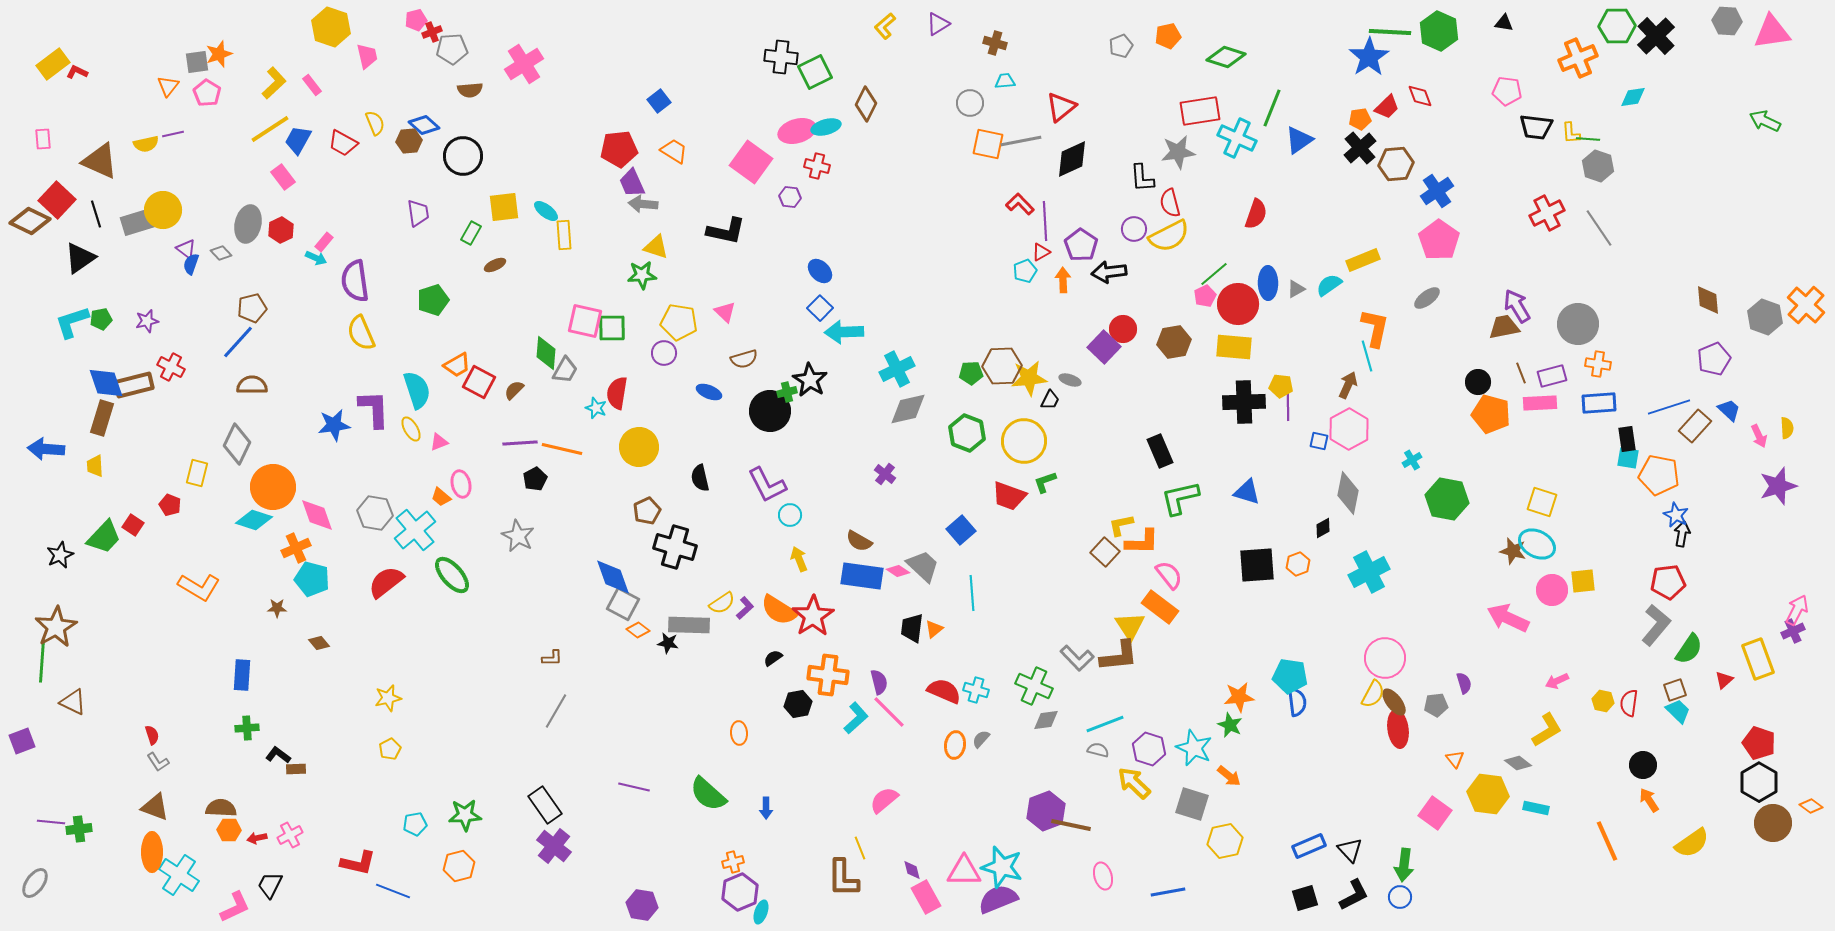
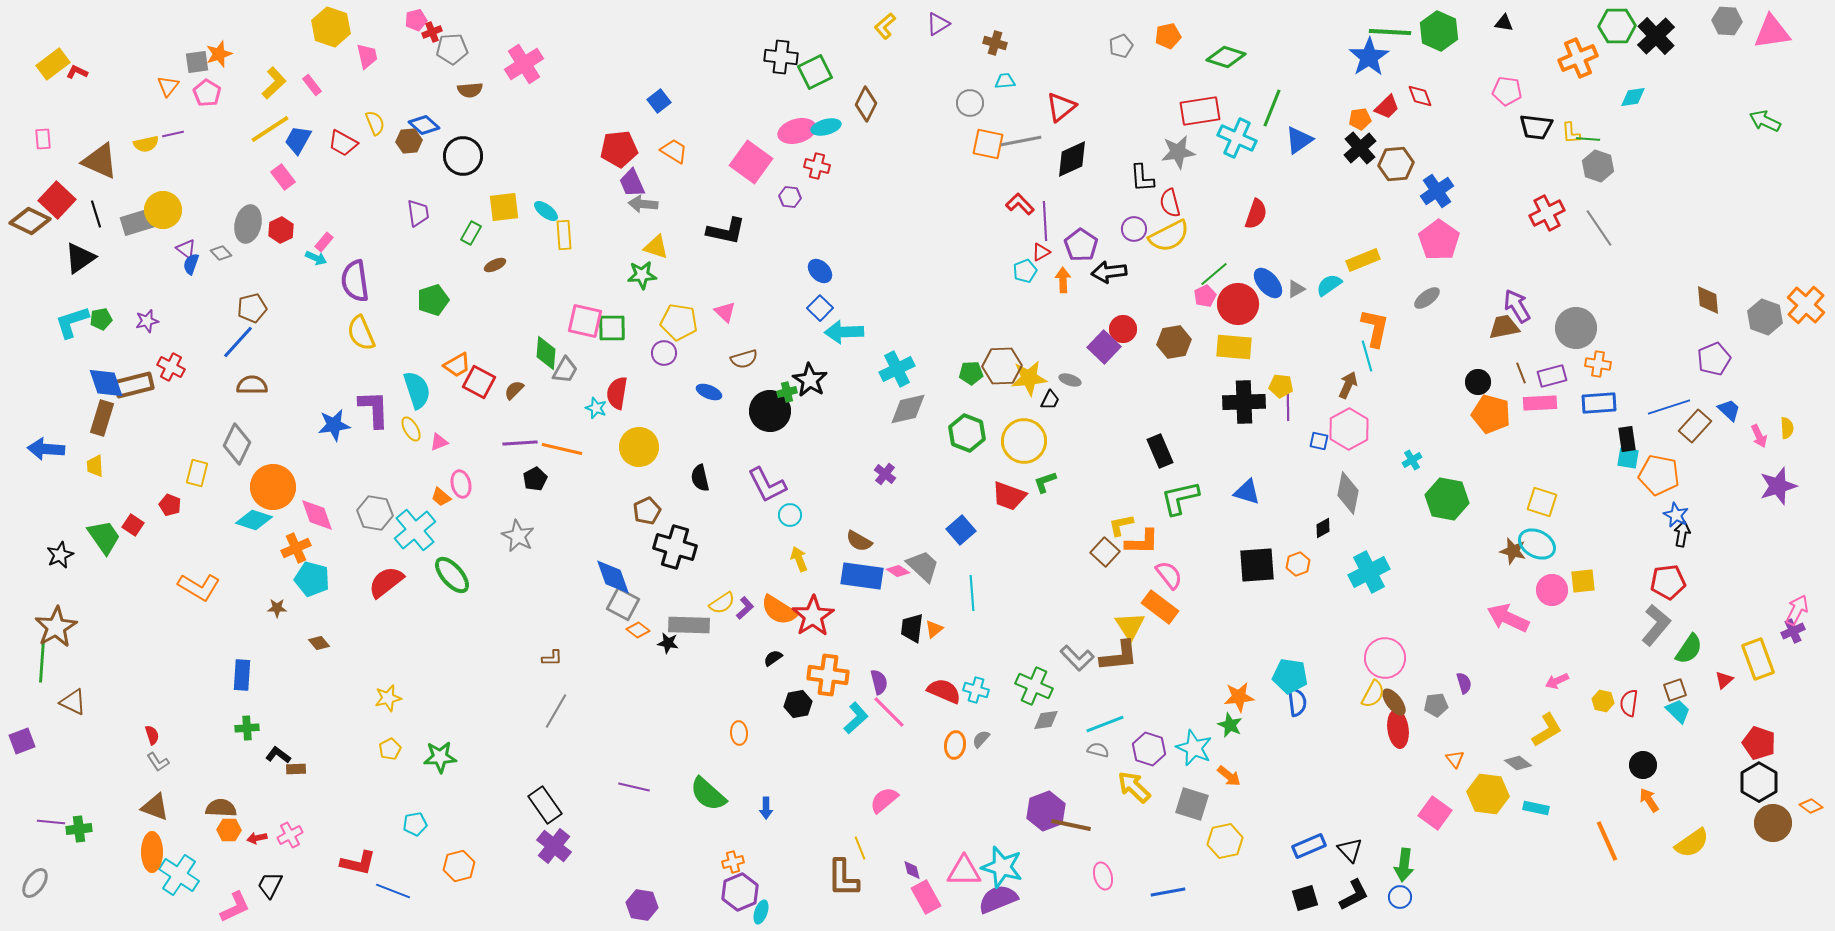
blue ellipse at (1268, 283): rotated 40 degrees counterclockwise
gray circle at (1578, 324): moved 2 px left, 4 px down
green trapezoid at (104, 537): rotated 78 degrees counterclockwise
yellow arrow at (1134, 783): moved 4 px down
green star at (465, 815): moved 25 px left, 58 px up
